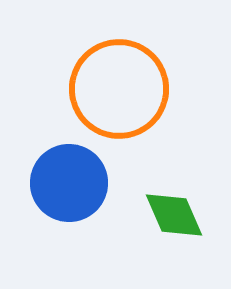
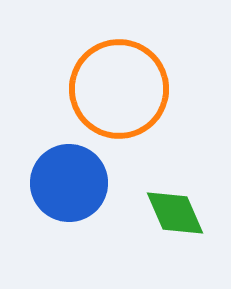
green diamond: moved 1 px right, 2 px up
